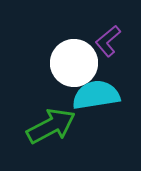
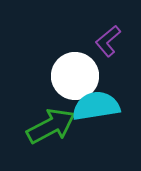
white circle: moved 1 px right, 13 px down
cyan semicircle: moved 11 px down
